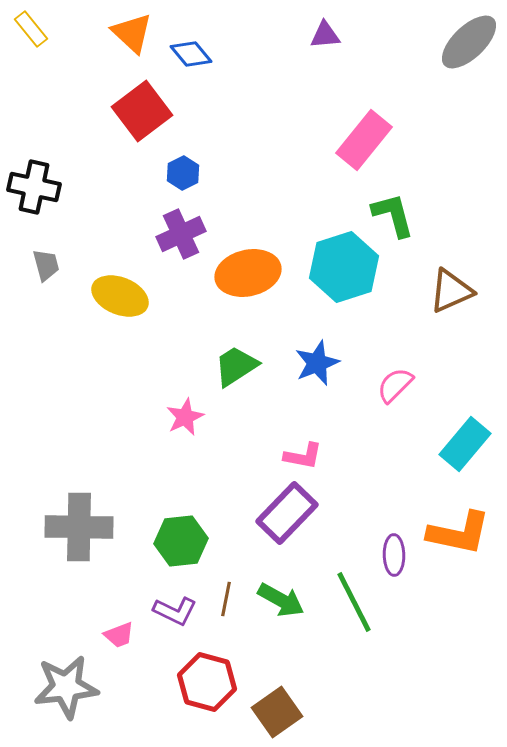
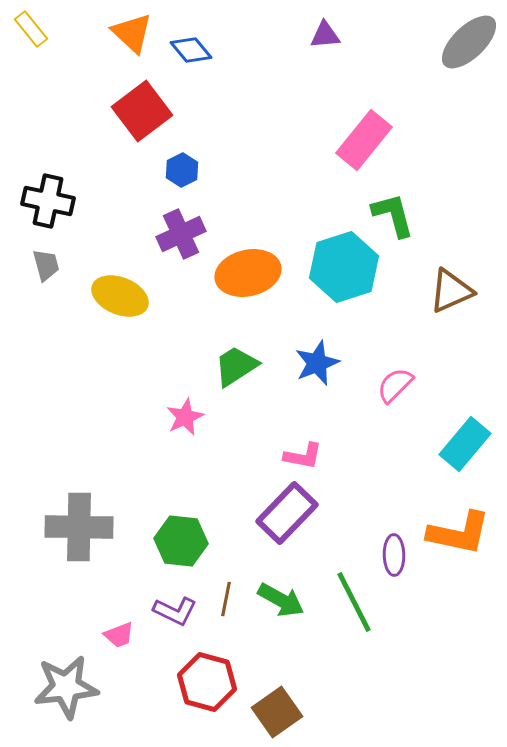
blue diamond: moved 4 px up
blue hexagon: moved 1 px left, 3 px up
black cross: moved 14 px right, 14 px down
green hexagon: rotated 12 degrees clockwise
